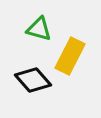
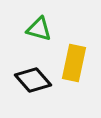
yellow rectangle: moved 4 px right, 7 px down; rotated 15 degrees counterclockwise
